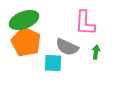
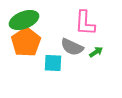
orange pentagon: rotated 12 degrees clockwise
gray semicircle: moved 5 px right
green arrow: rotated 48 degrees clockwise
